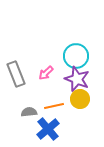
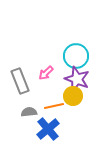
gray rectangle: moved 4 px right, 7 px down
yellow circle: moved 7 px left, 3 px up
